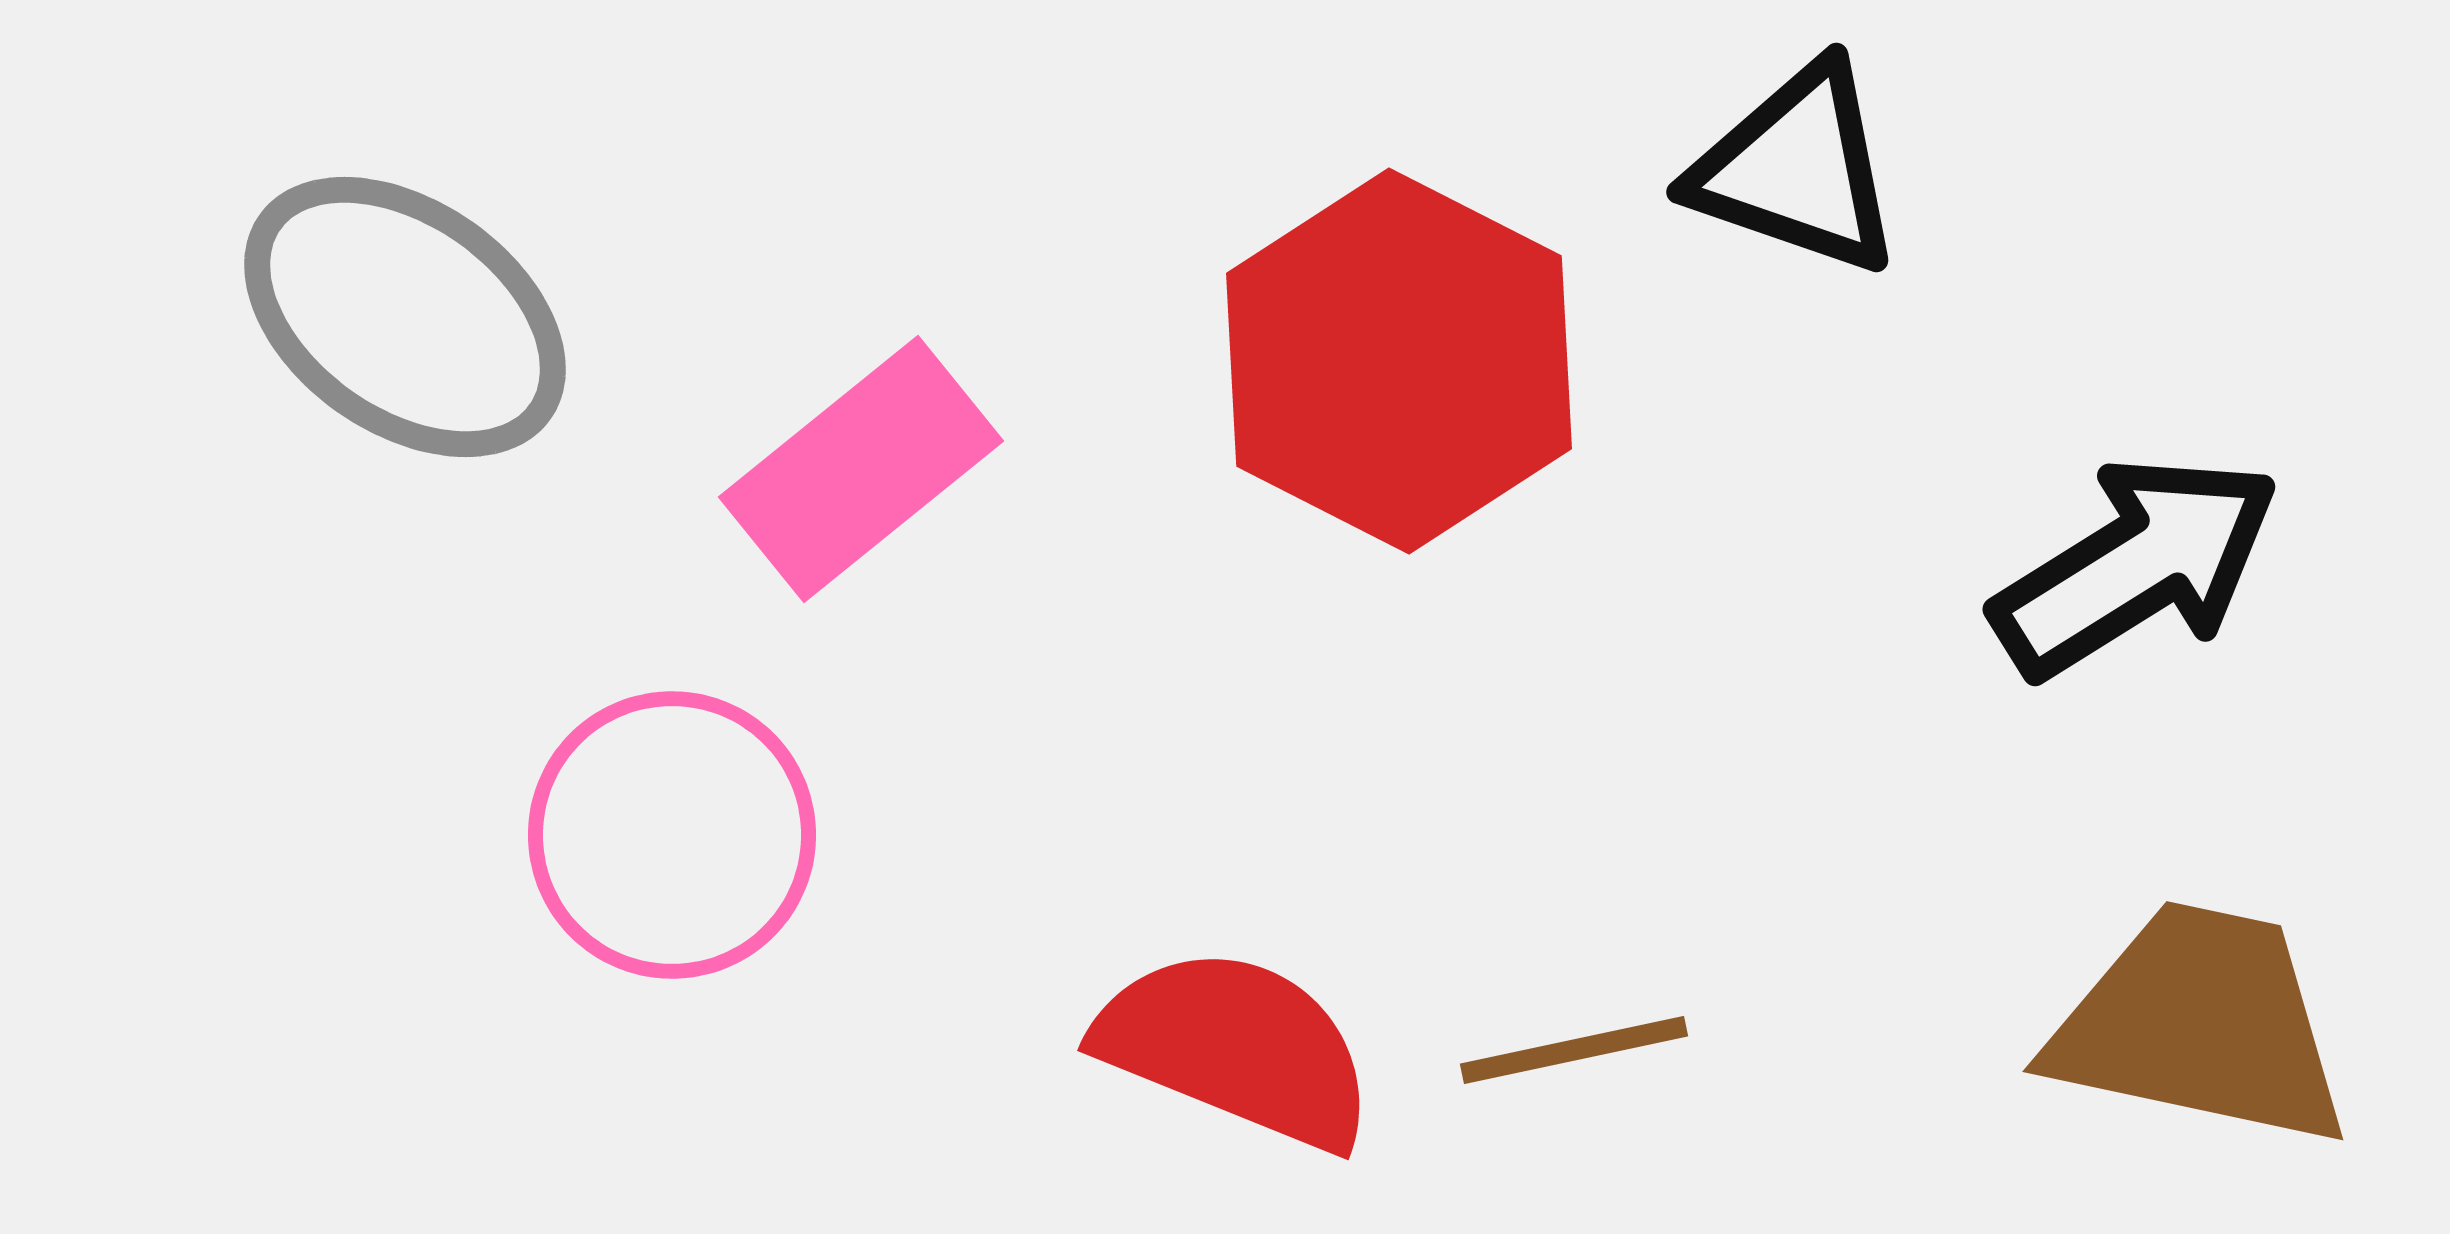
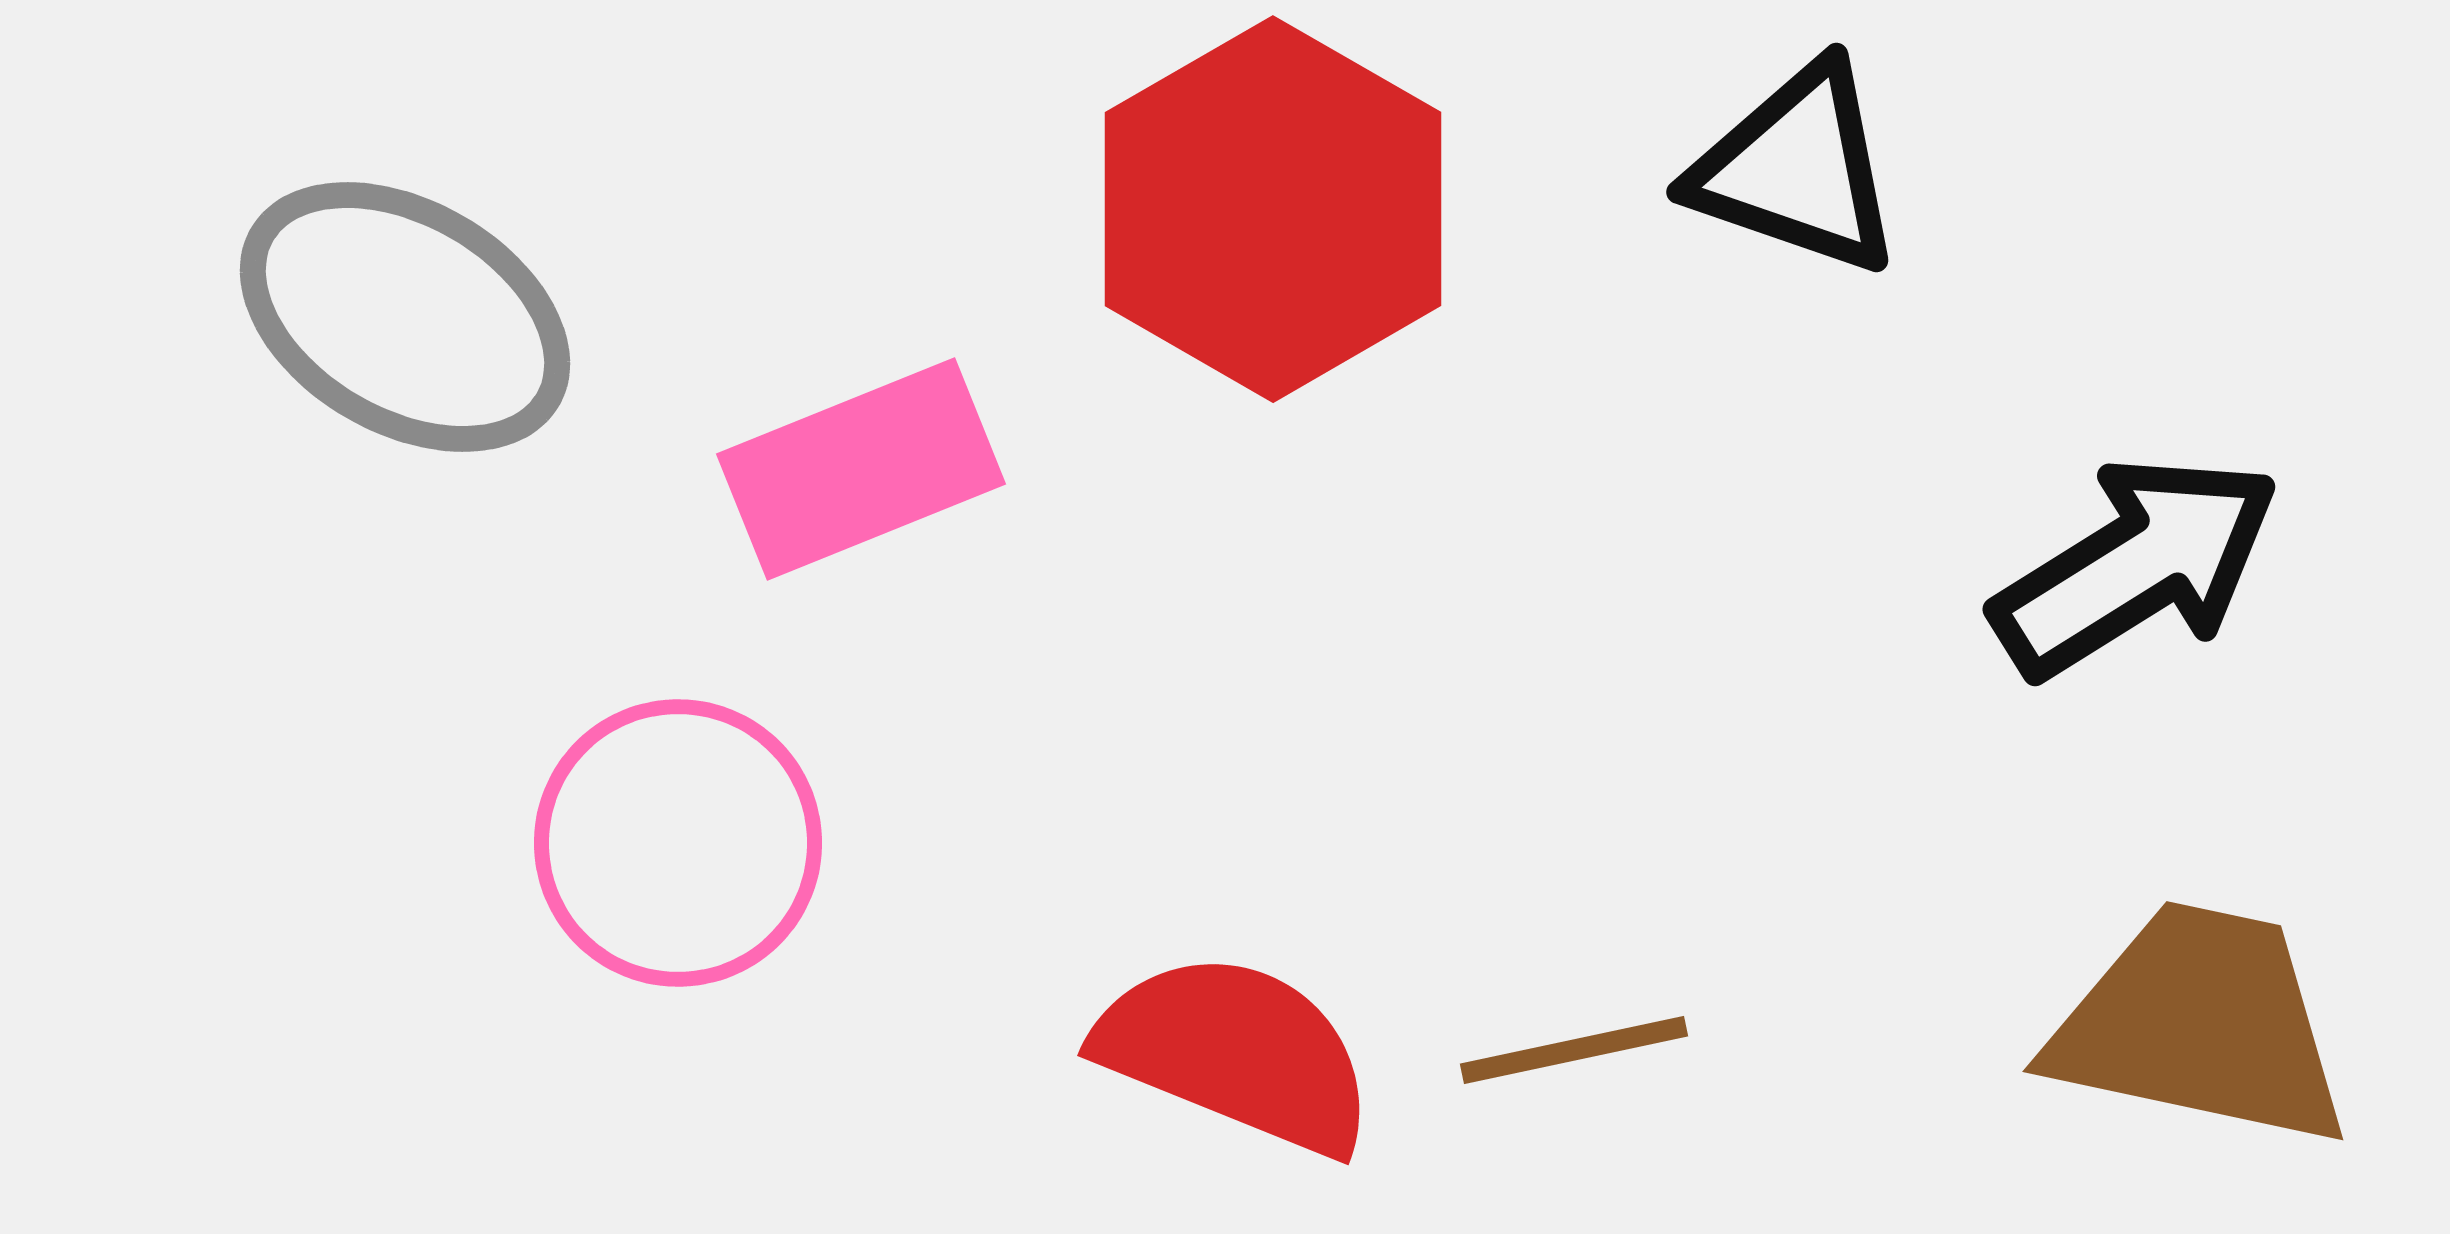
gray ellipse: rotated 5 degrees counterclockwise
red hexagon: moved 126 px left, 152 px up; rotated 3 degrees clockwise
pink rectangle: rotated 17 degrees clockwise
pink circle: moved 6 px right, 8 px down
red semicircle: moved 5 px down
